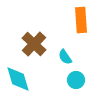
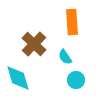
orange rectangle: moved 9 px left, 2 px down
cyan diamond: moved 1 px up
